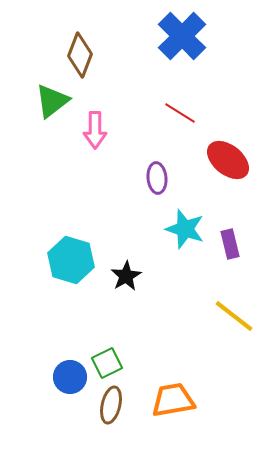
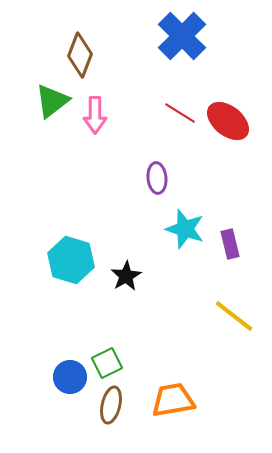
pink arrow: moved 15 px up
red ellipse: moved 39 px up
